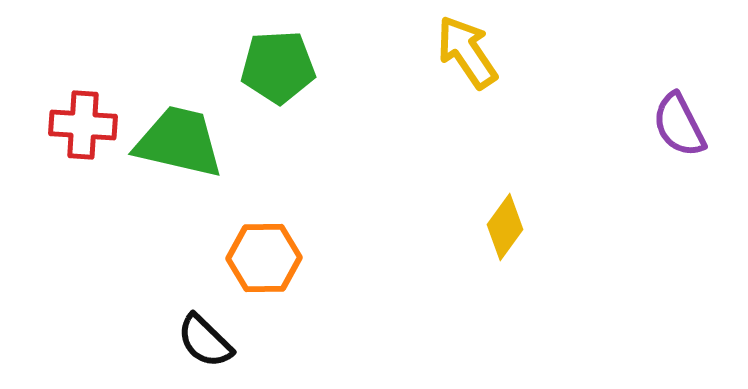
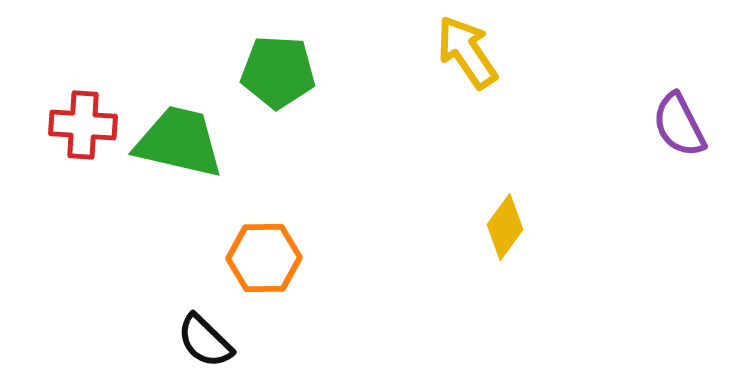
green pentagon: moved 5 px down; rotated 6 degrees clockwise
